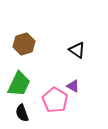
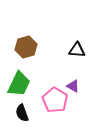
brown hexagon: moved 2 px right, 3 px down
black triangle: rotated 30 degrees counterclockwise
